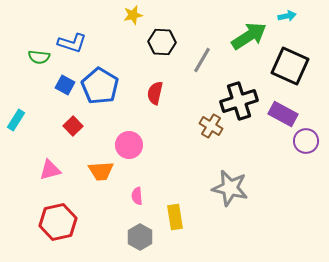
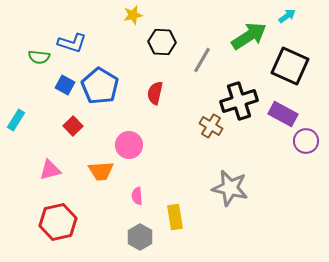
cyan arrow: rotated 24 degrees counterclockwise
